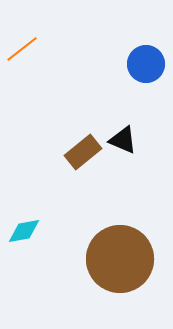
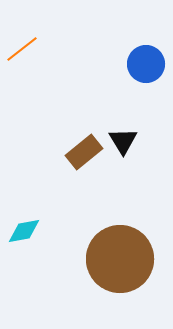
black triangle: moved 1 px down; rotated 36 degrees clockwise
brown rectangle: moved 1 px right
